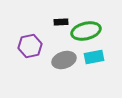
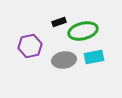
black rectangle: moved 2 px left; rotated 16 degrees counterclockwise
green ellipse: moved 3 px left
gray ellipse: rotated 10 degrees clockwise
